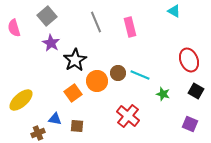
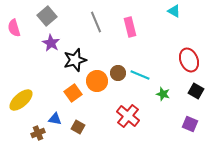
black star: rotated 15 degrees clockwise
brown square: moved 1 px right, 1 px down; rotated 24 degrees clockwise
